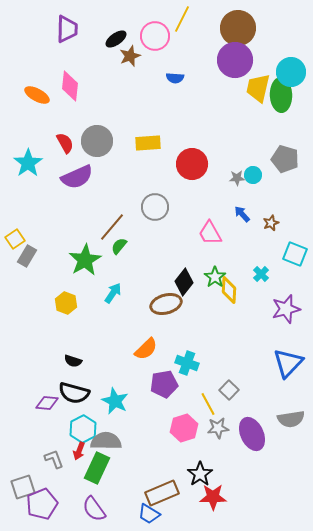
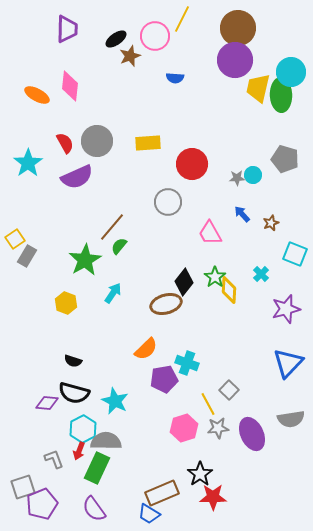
gray circle at (155, 207): moved 13 px right, 5 px up
purple pentagon at (164, 384): moved 5 px up
